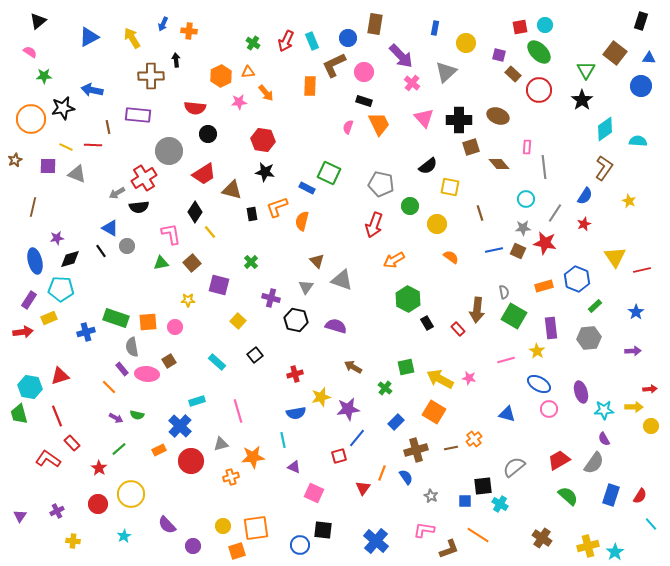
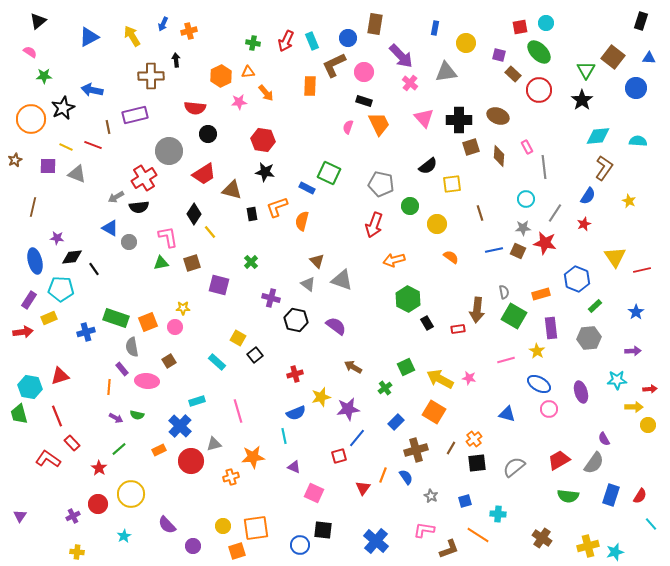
cyan circle at (545, 25): moved 1 px right, 2 px up
orange cross at (189, 31): rotated 21 degrees counterclockwise
yellow arrow at (132, 38): moved 2 px up
green cross at (253, 43): rotated 24 degrees counterclockwise
brown square at (615, 53): moved 2 px left, 4 px down
gray triangle at (446, 72): rotated 35 degrees clockwise
pink cross at (412, 83): moved 2 px left
blue circle at (641, 86): moved 5 px left, 2 px down
black star at (63, 108): rotated 15 degrees counterclockwise
purple rectangle at (138, 115): moved 3 px left; rotated 20 degrees counterclockwise
cyan diamond at (605, 129): moved 7 px left, 7 px down; rotated 30 degrees clockwise
red line at (93, 145): rotated 18 degrees clockwise
pink rectangle at (527, 147): rotated 32 degrees counterclockwise
brown diamond at (499, 164): moved 8 px up; rotated 45 degrees clockwise
yellow square at (450, 187): moved 2 px right, 3 px up; rotated 18 degrees counterclockwise
gray arrow at (117, 193): moved 1 px left, 4 px down
blue semicircle at (585, 196): moved 3 px right
black diamond at (195, 212): moved 1 px left, 2 px down
pink L-shape at (171, 234): moved 3 px left, 3 px down
purple star at (57, 238): rotated 16 degrees clockwise
gray circle at (127, 246): moved 2 px right, 4 px up
black line at (101, 251): moved 7 px left, 18 px down
black diamond at (70, 259): moved 2 px right, 2 px up; rotated 10 degrees clockwise
orange arrow at (394, 260): rotated 15 degrees clockwise
brown square at (192, 263): rotated 24 degrees clockwise
orange rectangle at (544, 286): moved 3 px left, 8 px down
gray triangle at (306, 287): moved 2 px right, 3 px up; rotated 28 degrees counterclockwise
yellow star at (188, 300): moved 5 px left, 8 px down
yellow square at (238, 321): moved 17 px down; rotated 14 degrees counterclockwise
orange square at (148, 322): rotated 18 degrees counterclockwise
purple semicircle at (336, 326): rotated 20 degrees clockwise
red rectangle at (458, 329): rotated 56 degrees counterclockwise
green square at (406, 367): rotated 12 degrees counterclockwise
pink ellipse at (147, 374): moved 7 px down
orange line at (109, 387): rotated 49 degrees clockwise
green cross at (385, 388): rotated 16 degrees clockwise
cyan star at (604, 410): moved 13 px right, 30 px up
blue semicircle at (296, 413): rotated 12 degrees counterclockwise
yellow circle at (651, 426): moved 3 px left, 1 px up
cyan line at (283, 440): moved 1 px right, 4 px up
gray triangle at (221, 444): moved 7 px left
brown line at (451, 448): rotated 48 degrees counterclockwise
orange line at (382, 473): moved 1 px right, 2 px down
black square at (483, 486): moved 6 px left, 23 px up
green semicircle at (568, 496): rotated 145 degrees clockwise
blue square at (465, 501): rotated 16 degrees counterclockwise
cyan cross at (500, 504): moved 2 px left, 10 px down; rotated 28 degrees counterclockwise
purple cross at (57, 511): moved 16 px right, 5 px down
yellow cross at (73, 541): moved 4 px right, 11 px down
cyan star at (615, 552): rotated 18 degrees clockwise
